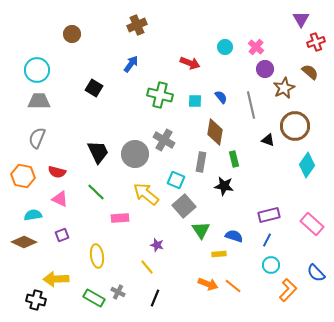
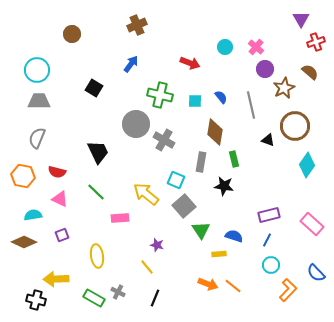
gray circle at (135, 154): moved 1 px right, 30 px up
